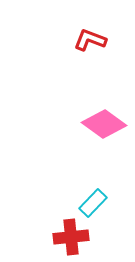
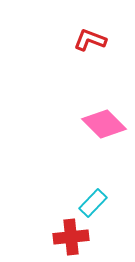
pink diamond: rotated 9 degrees clockwise
